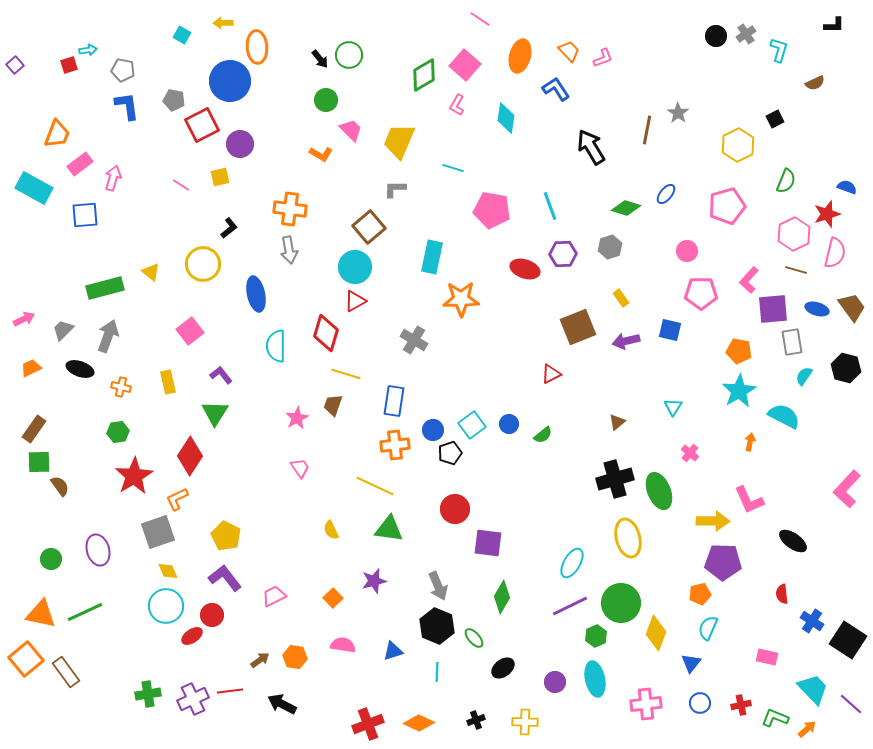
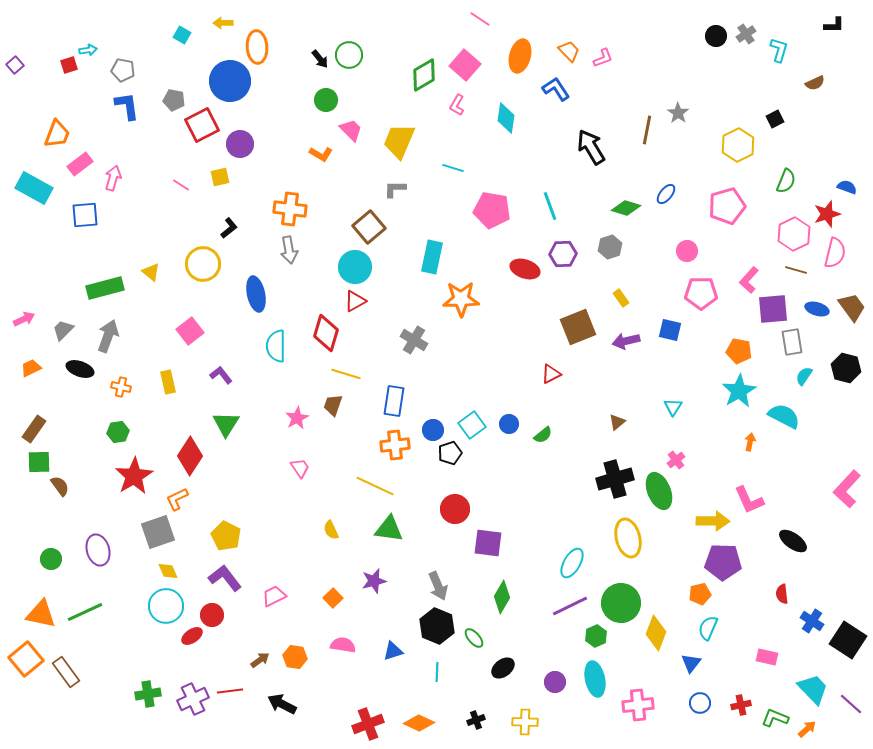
green triangle at (215, 413): moved 11 px right, 11 px down
pink cross at (690, 453): moved 14 px left, 7 px down; rotated 12 degrees clockwise
pink cross at (646, 704): moved 8 px left, 1 px down
